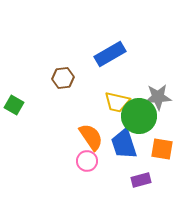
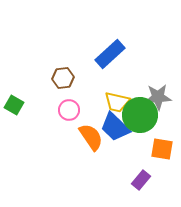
blue rectangle: rotated 12 degrees counterclockwise
green circle: moved 1 px right, 1 px up
blue trapezoid: moved 9 px left, 17 px up; rotated 28 degrees counterclockwise
pink circle: moved 18 px left, 51 px up
purple rectangle: rotated 36 degrees counterclockwise
